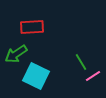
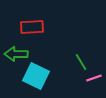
green arrow: rotated 35 degrees clockwise
pink line: moved 1 px right, 2 px down; rotated 14 degrees clockwise
